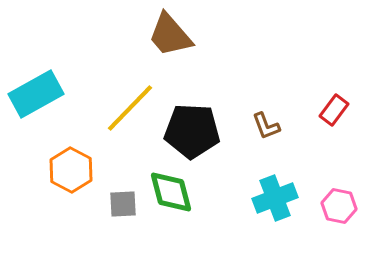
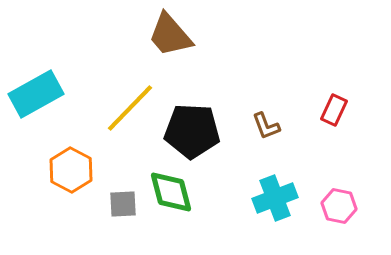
red rectangle: rotated 12 degrees counterclockwise
